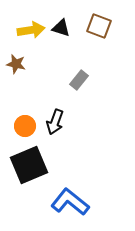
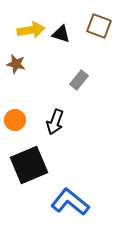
black triangle: moved 6 px down
orange circle: moved 10 px left, 6 px up
